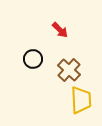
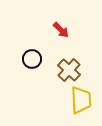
red arrow: moved 1 px right
black circle: moved 1 px left
